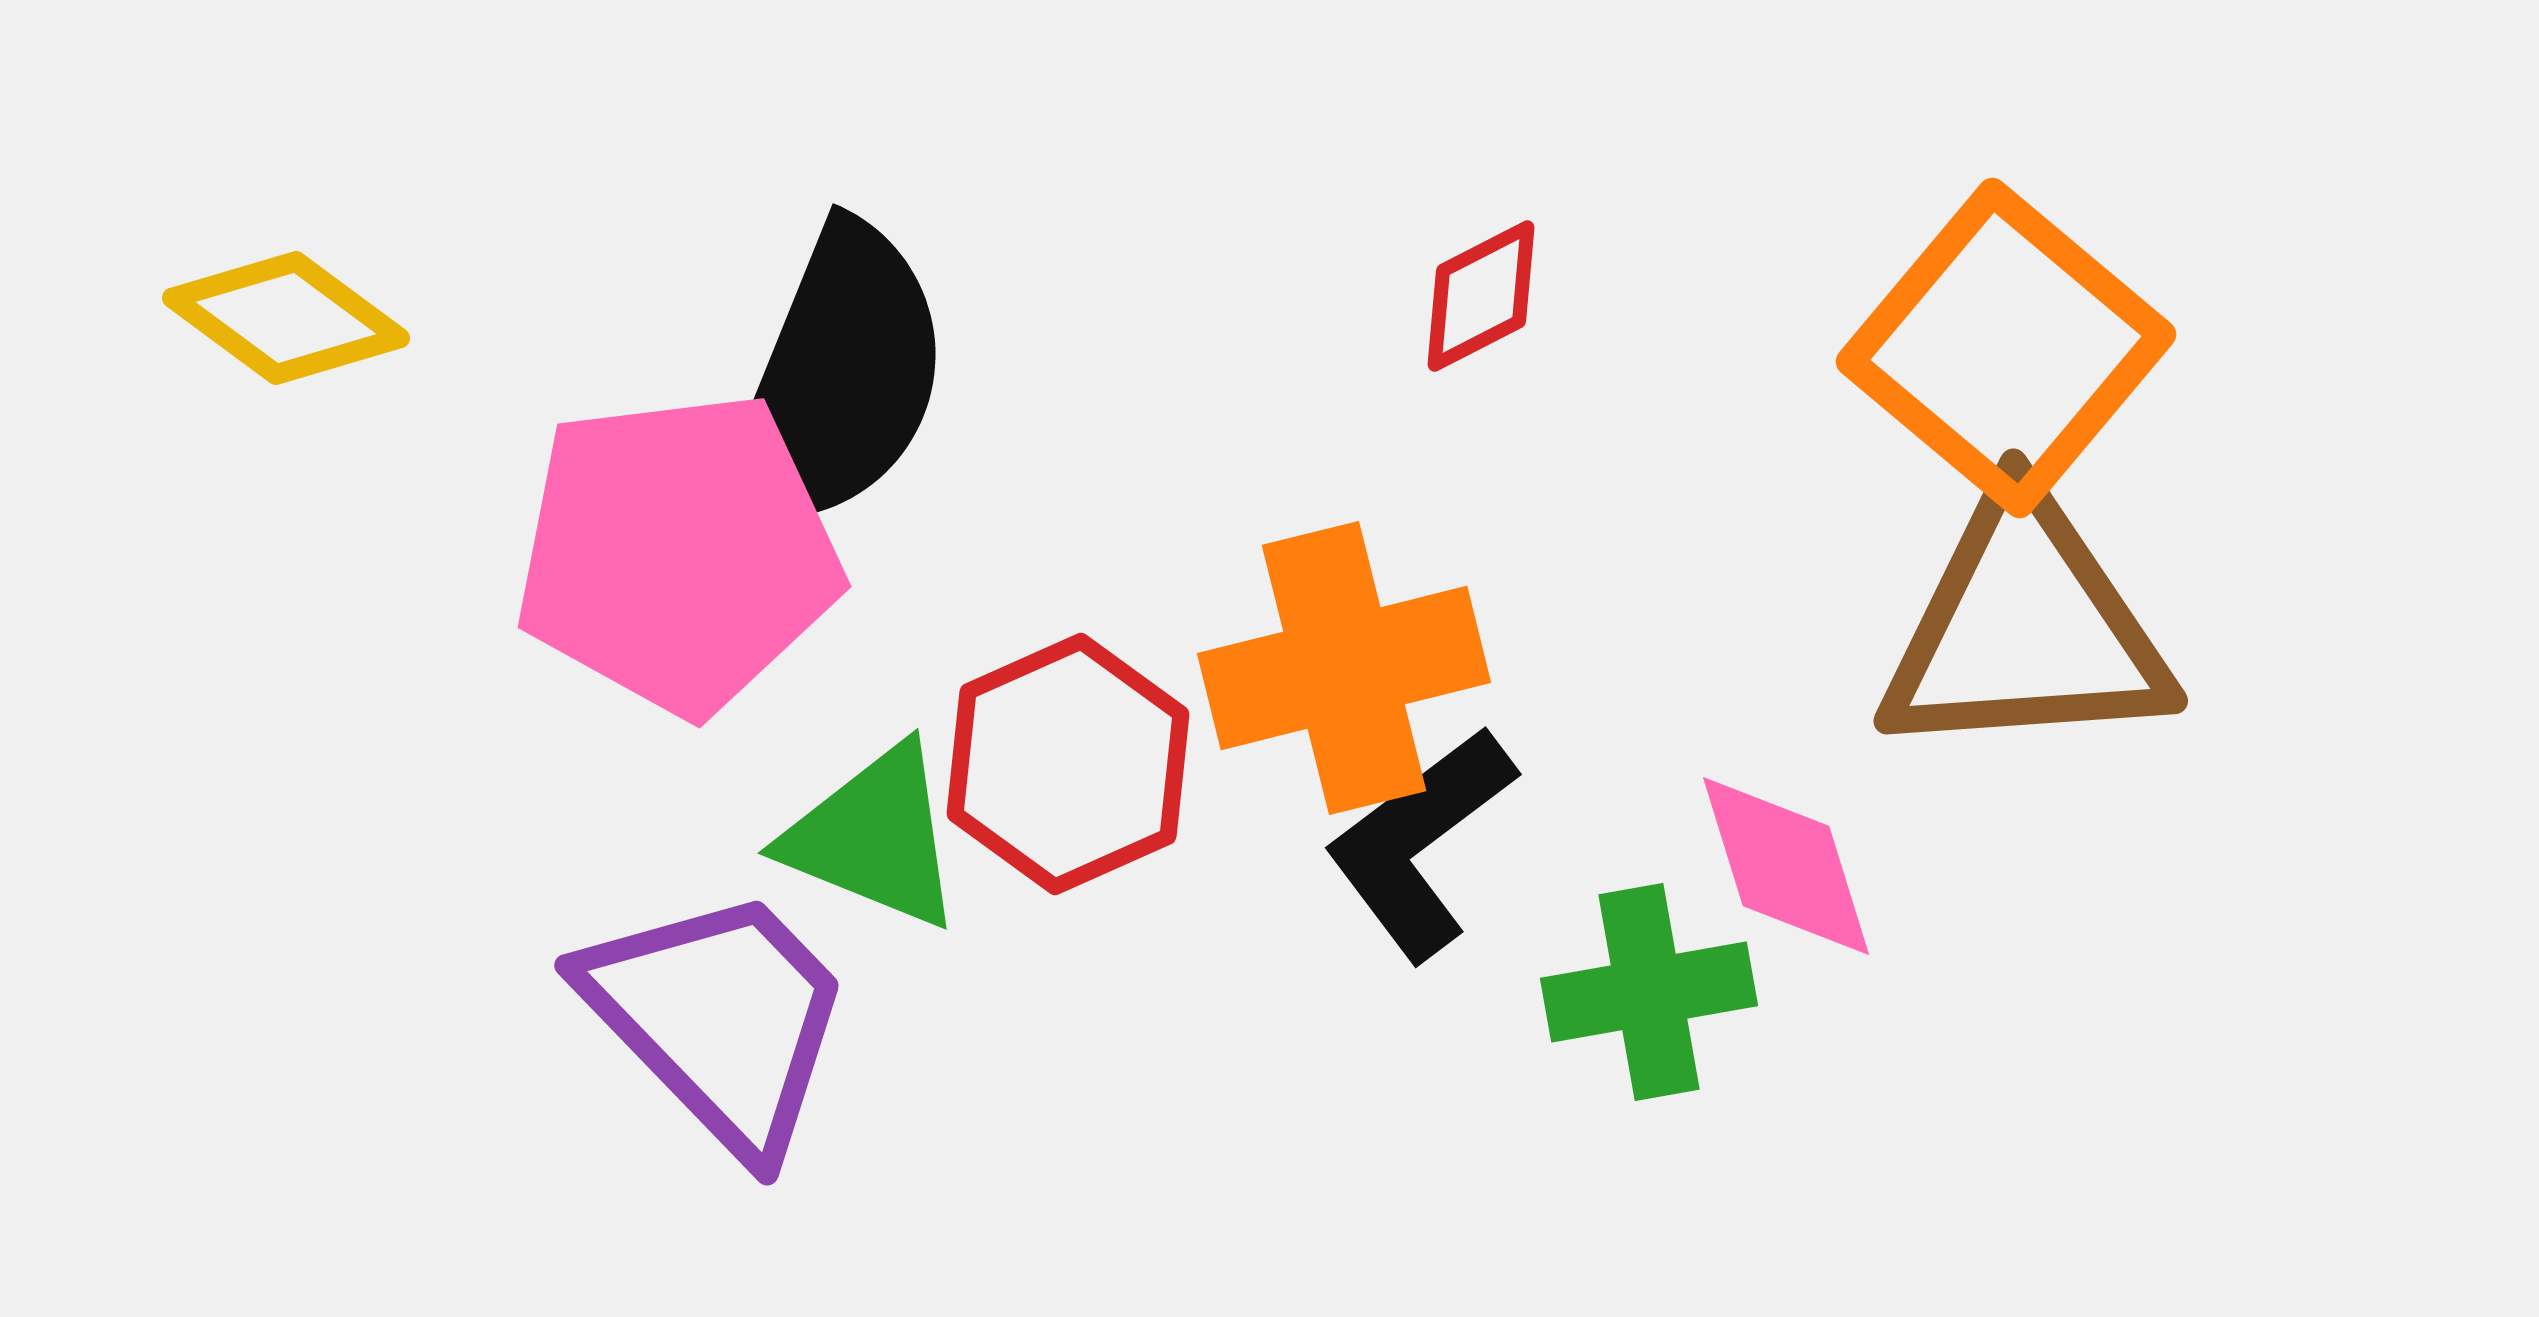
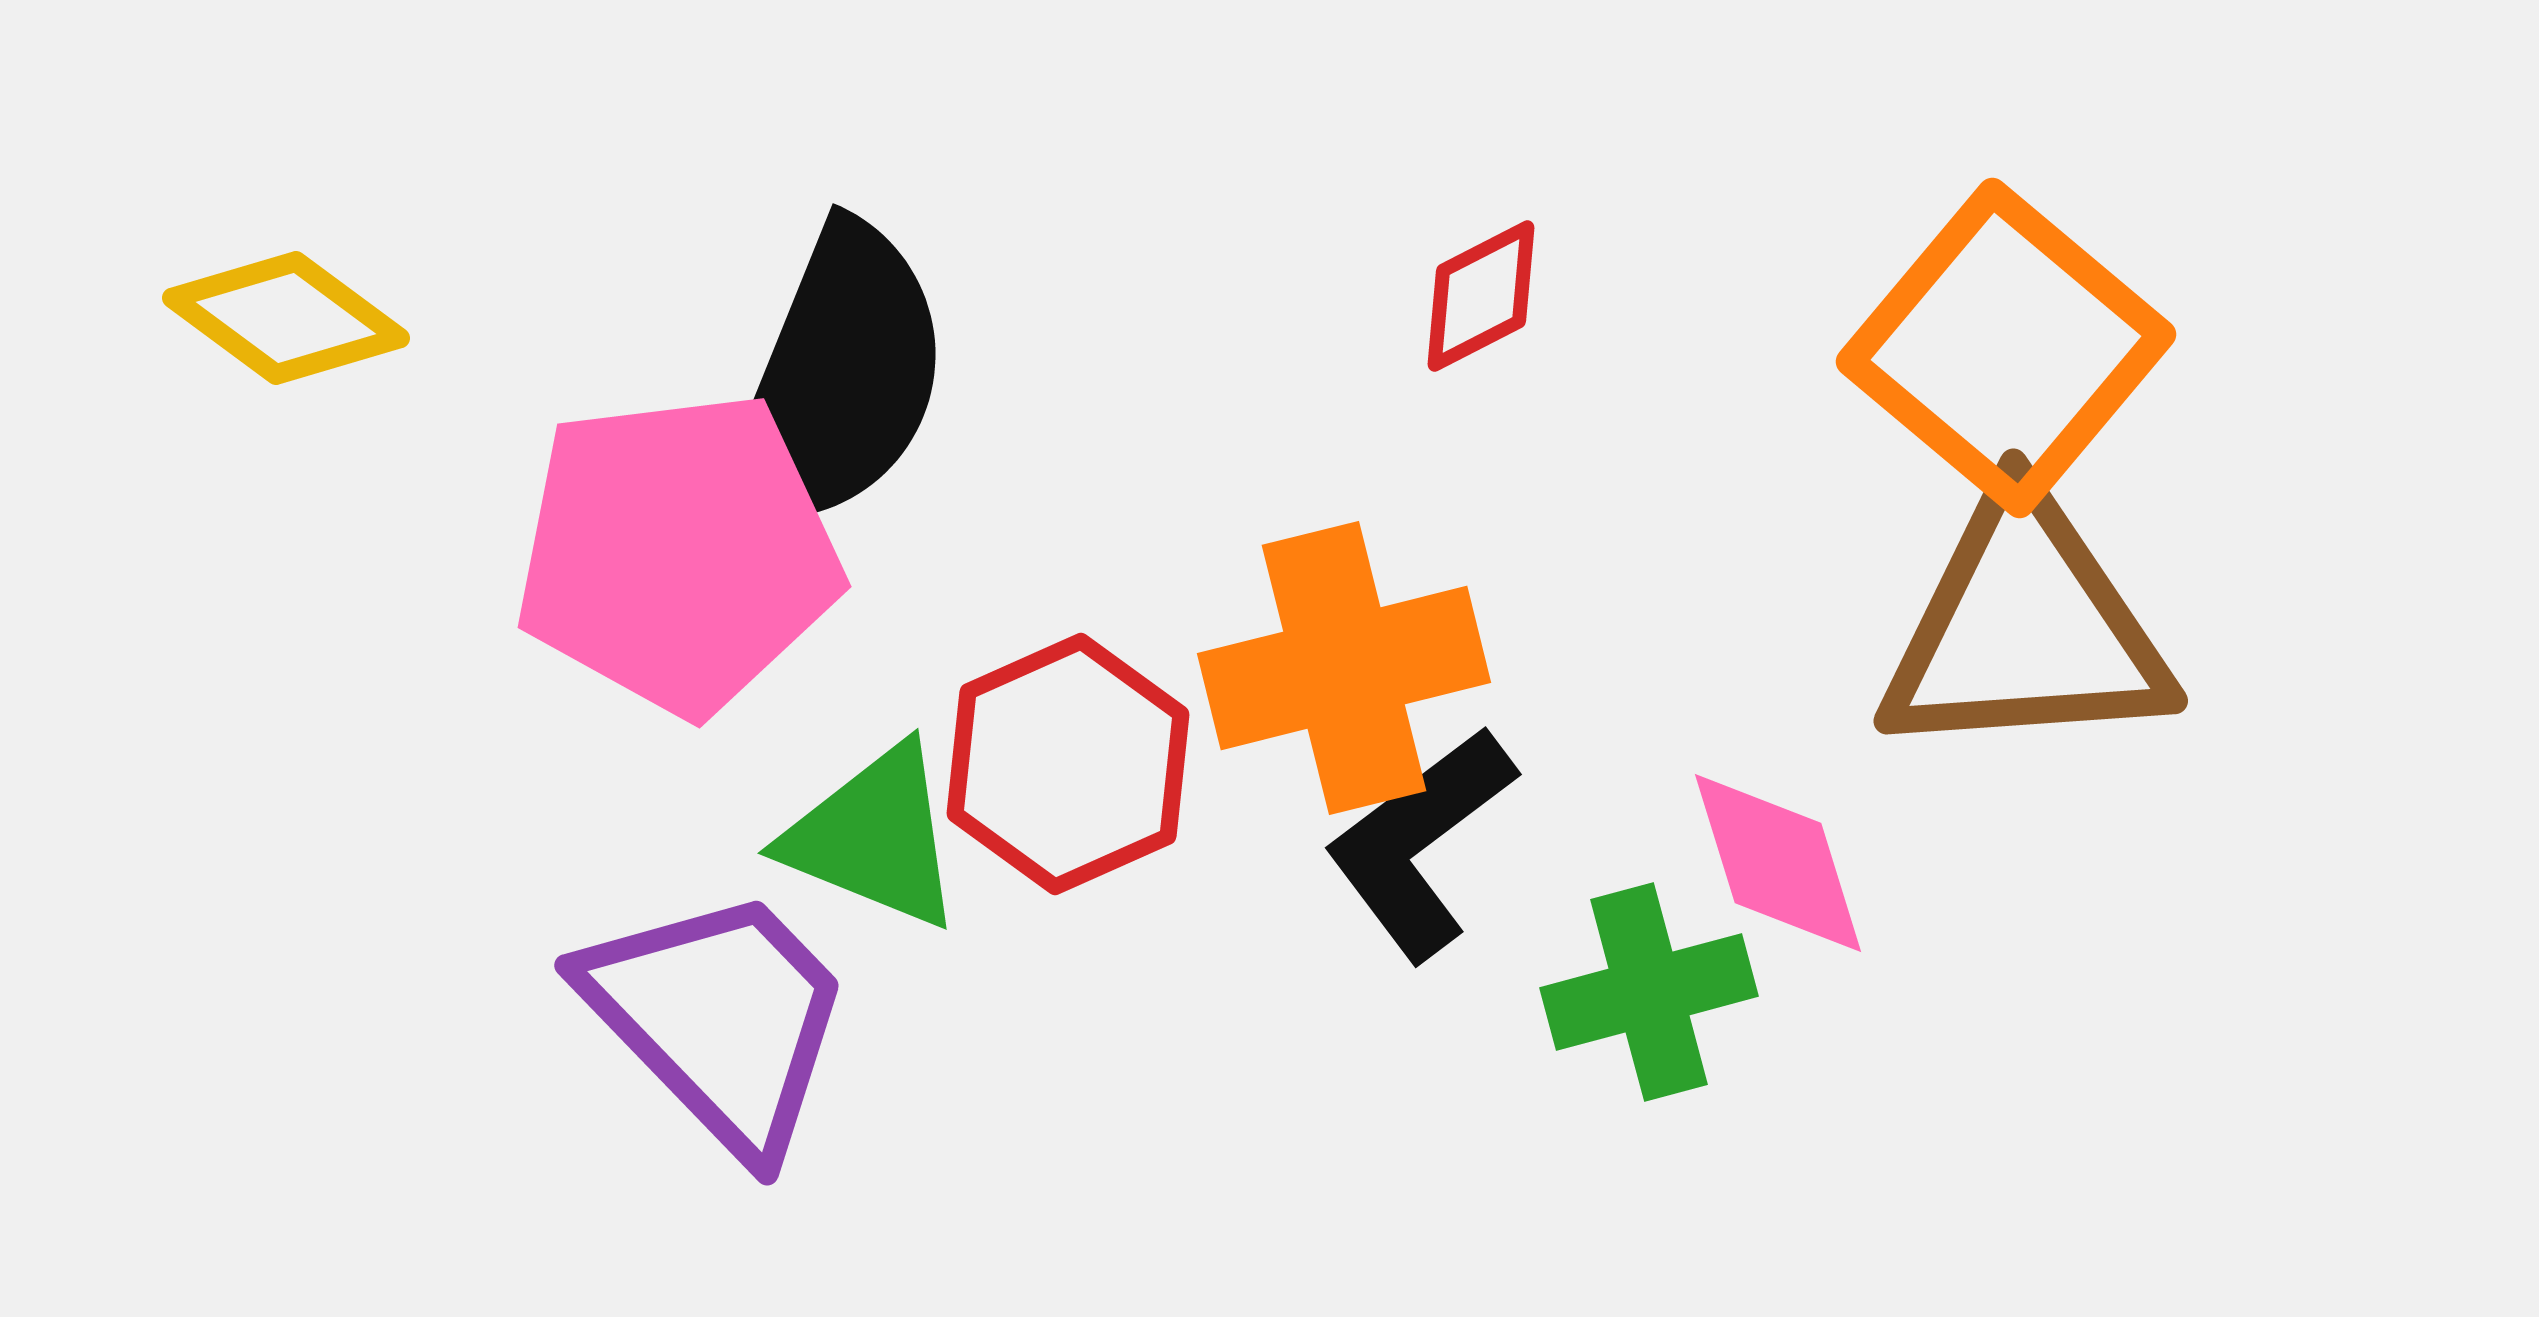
pink diamond: moved 8 px left, 3 px up
green cross: rotated 5 degrees counterclockwise
